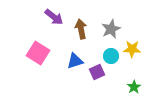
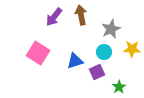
purple arrow: rotated 90 degrees clockwise
brown arrow: moved 14 px up
cyan circle: moved 7 px left, 4 px up
green star: moved 15 px left
